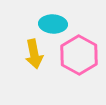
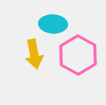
pink hexagon: moved 1 px left
